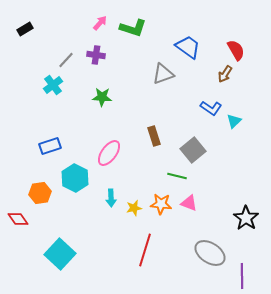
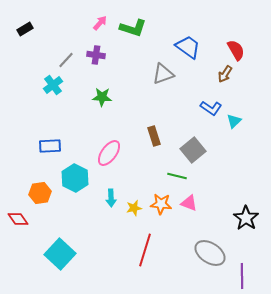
blue rectangle: rotated 15 degrees clockwise
